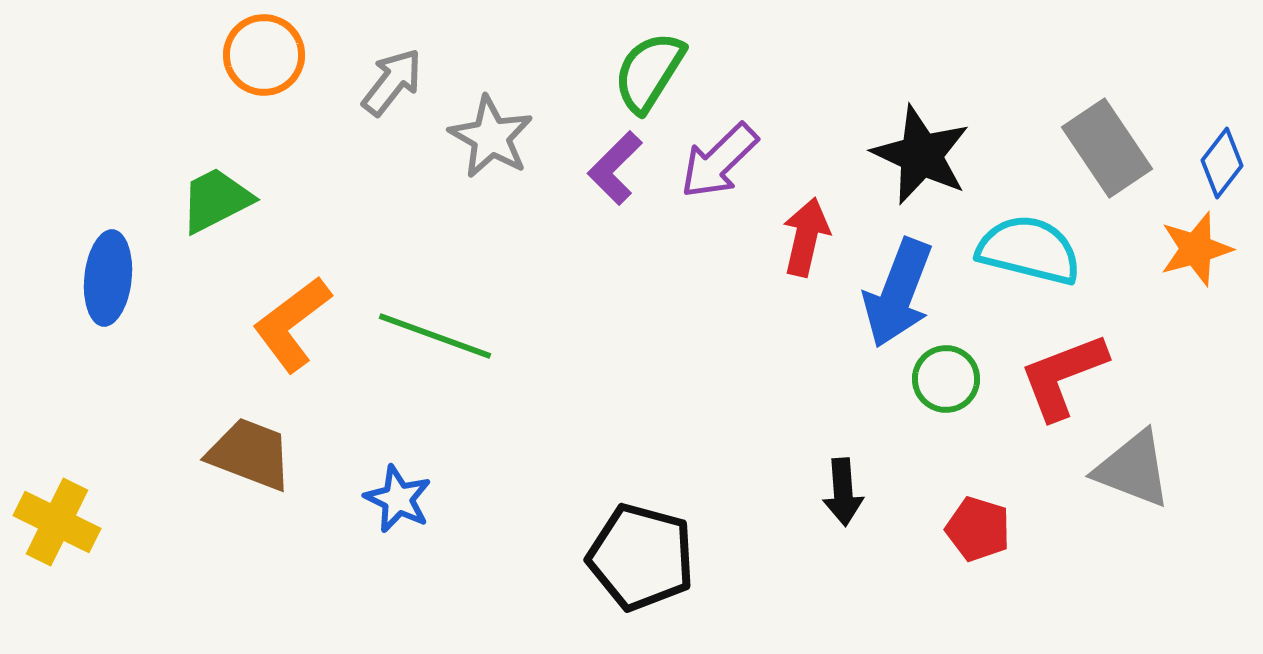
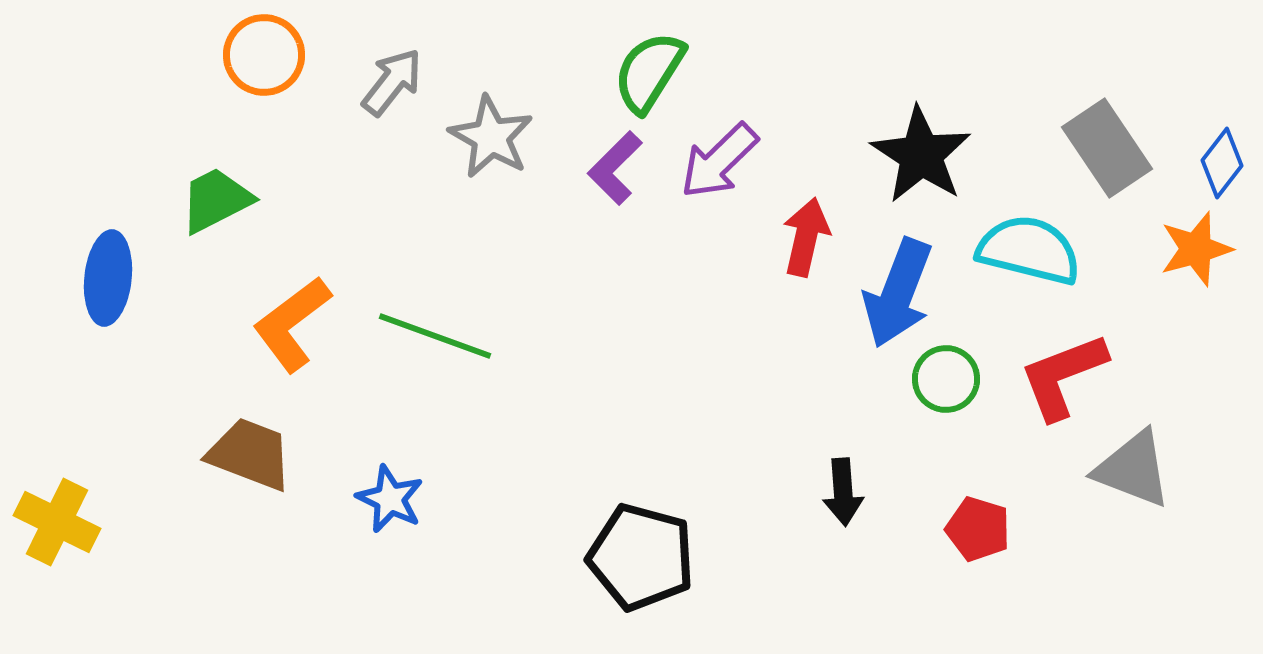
black star: rotated 8 degrees clockwise
blue star: moved 8 px left
